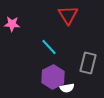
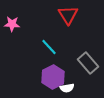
gray rectangle: rotated 55 degrees counterclockwise
